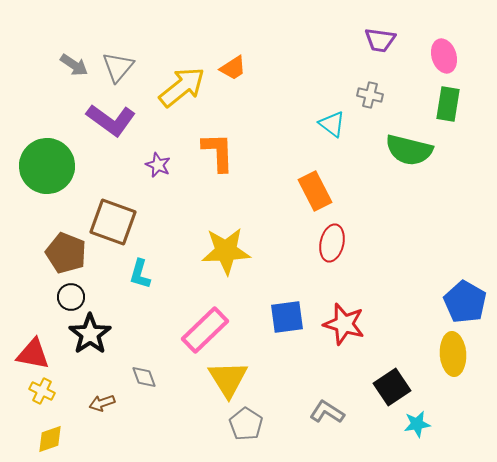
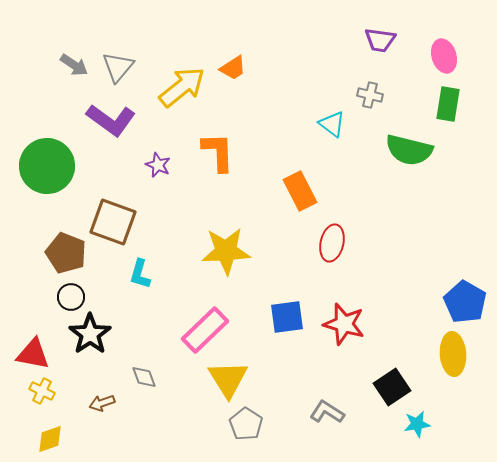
orange rectangle: moved 15 px left
